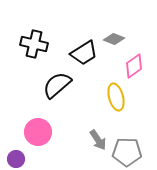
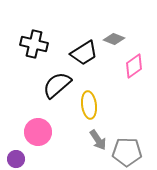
yellow ellipse: moved 27 px left, 8 px down; rotated 8 degrees clockwise
